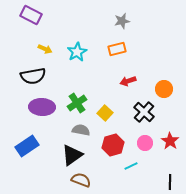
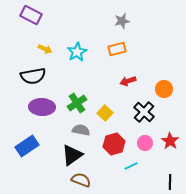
red hexagon: moved 1 px right, 1 px up
